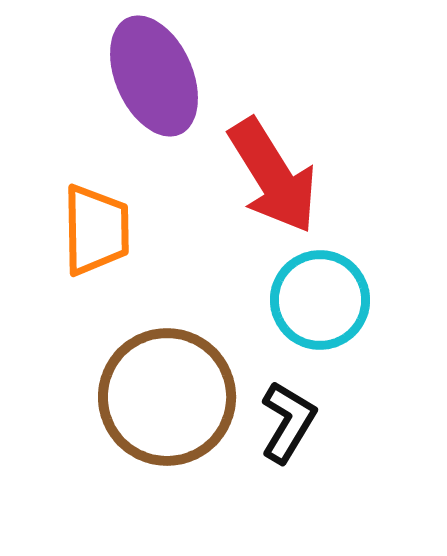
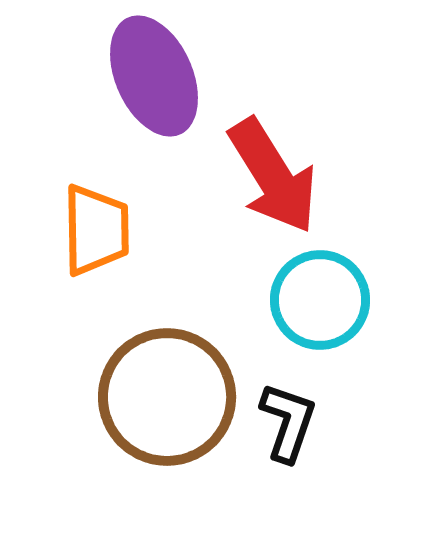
black L-shape: rotated 12 degrees counterclockwise
